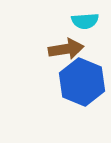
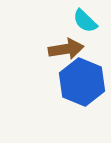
cyan semicircle: rotated 48 degrees clockwise
